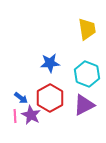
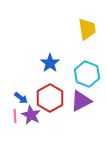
blue star: rotated 30 degrees counterclockwise
purple triangle: moved 3 px left, 4 px up
